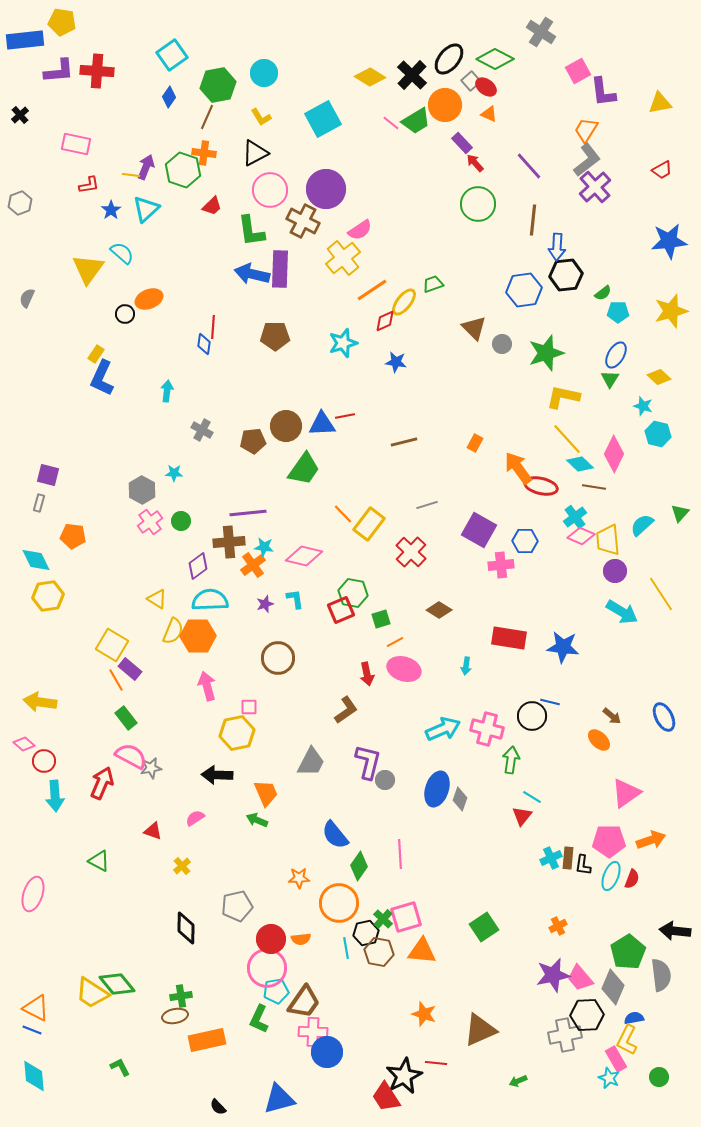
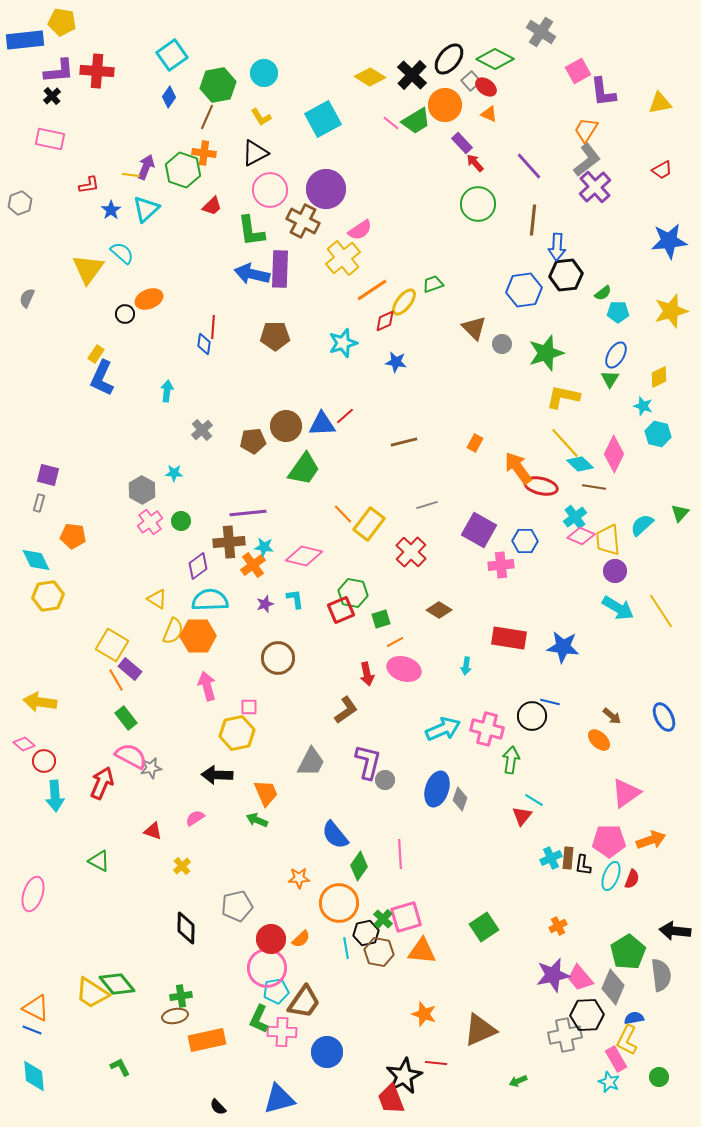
black cross at (20, 115): moved 32 px right, 19 px up
pink rectangle at (76, 144): moved 26 px left, 5 px up
yellow diamond at (659, 377): rotated 70 degrees counterclockwise
red line at (345, 416): rotated 30 degrees counterclockwise
gray cross at (202, 430): rotated 20 degrees clockwise
yellow line at (567, 439): moved 2 px left, 4 px down
yellow line at (661, 594): moved 17 px down
cyan arrow at (622, 612): moved 4 px left, 4 px up
cyan line at (532, 797): moved 2 px right, 3 px down
orange semicircle at (301, 939): rotated 36 degrees counterclockwise
pink cross at (313, 1032): moved 31 px left
cyan star at (609, 1078): moved 4 px down
red trapezoid at (386, 1097): moved 5 px right, 2 px down; rotated 12 degrees clockwise
